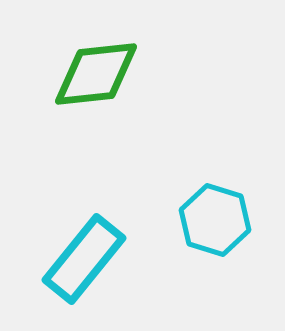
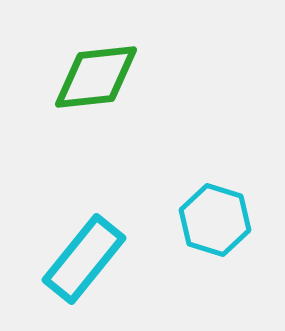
green diamond: moved 3 px down
